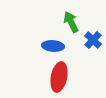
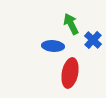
green arrow: moved 2 px down
red ellipse: moved 11 px right, 4 px up
